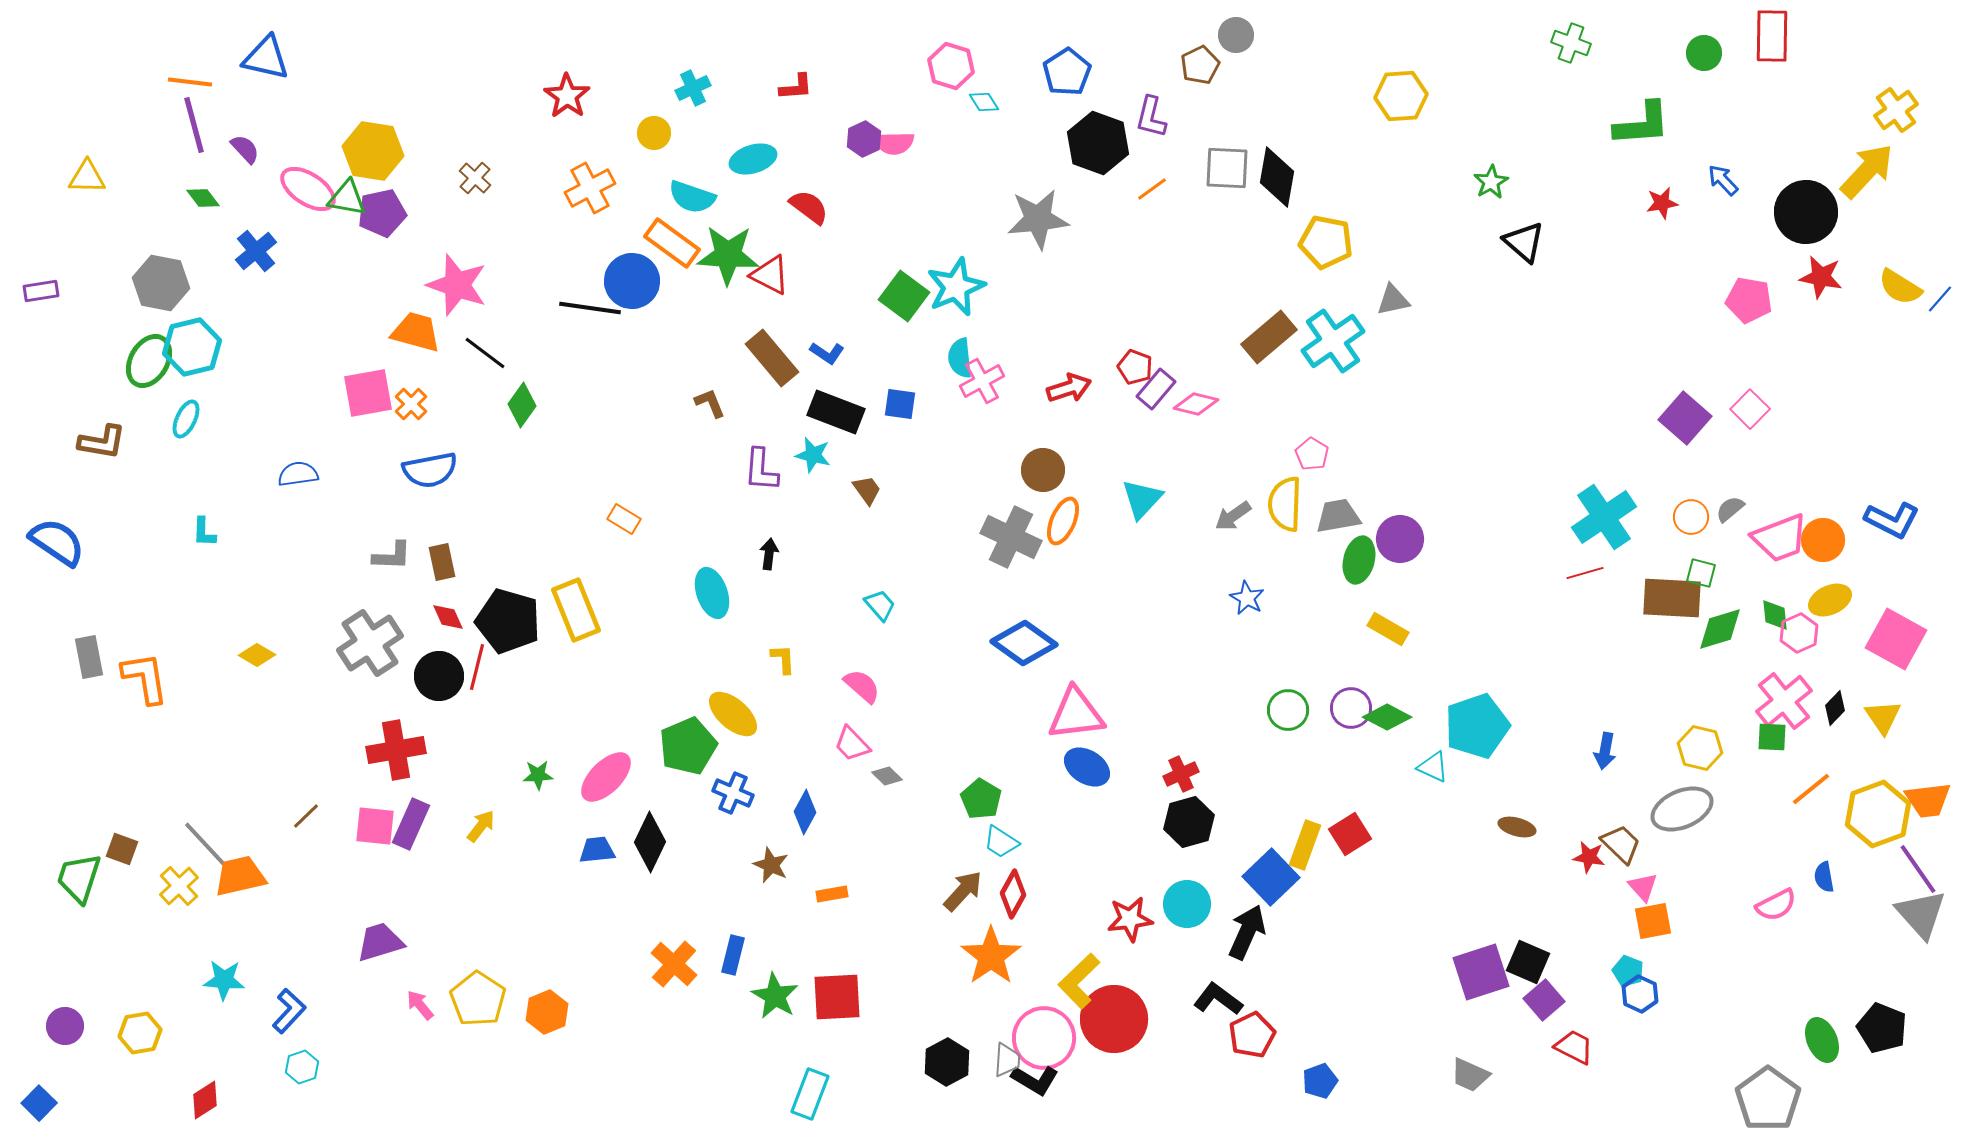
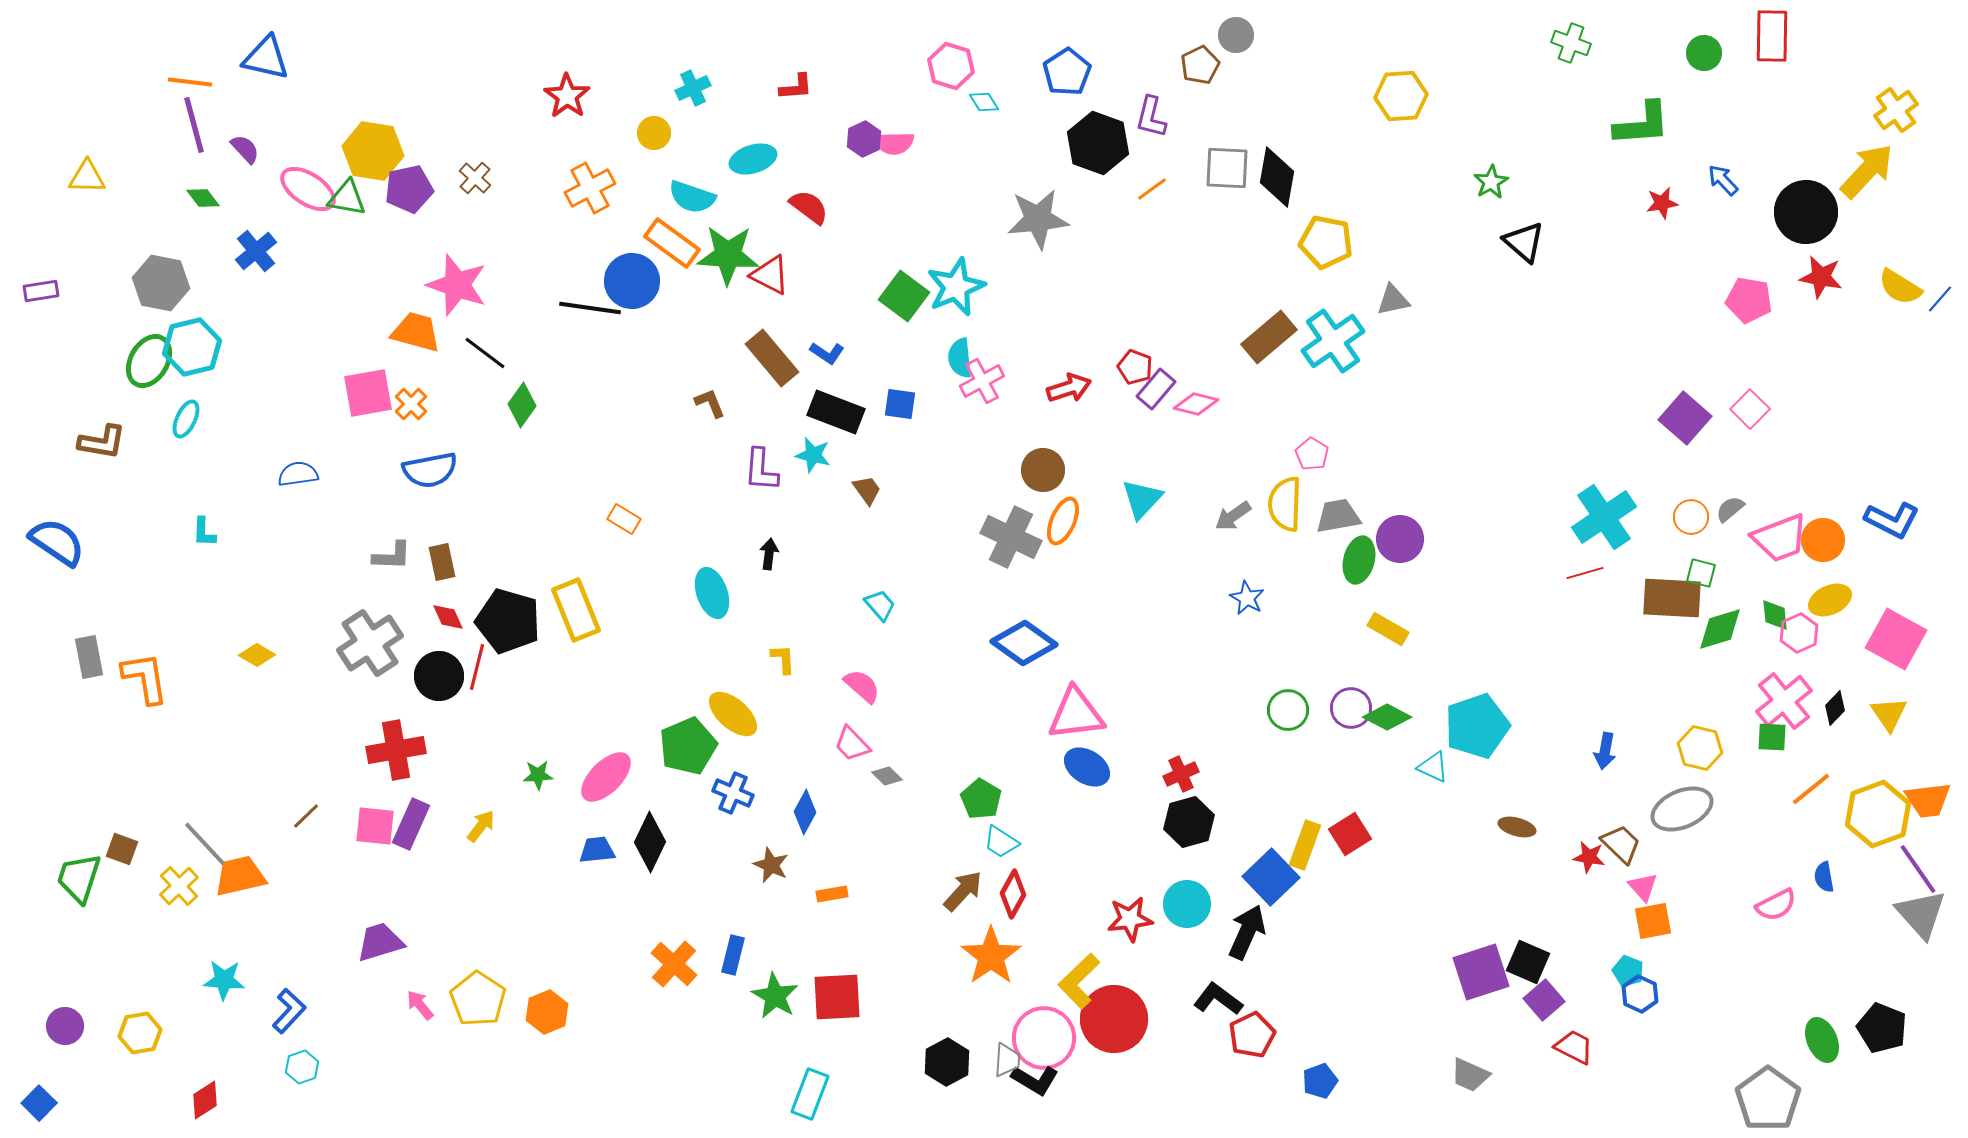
purple pentagon at (382, 213): moved 27 px right, 24 px up
yellow triangle at (1883, 717): moved 6 px right, 3 px up
